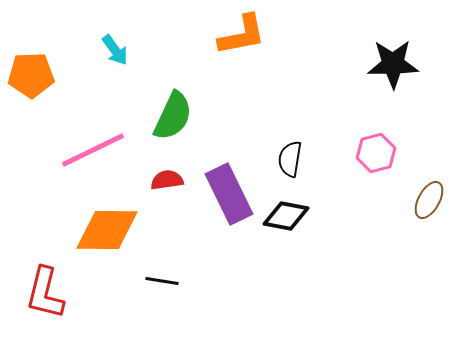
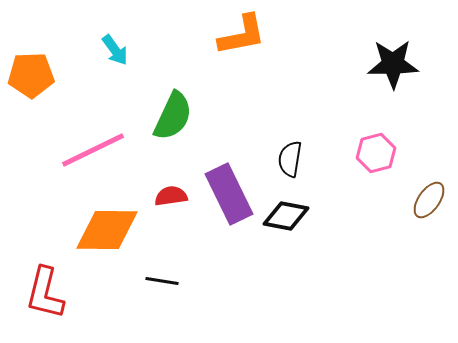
red semicircle: moved 4 px right, 16 px down
brown ellipse: rotated 6 degrees clockwise
